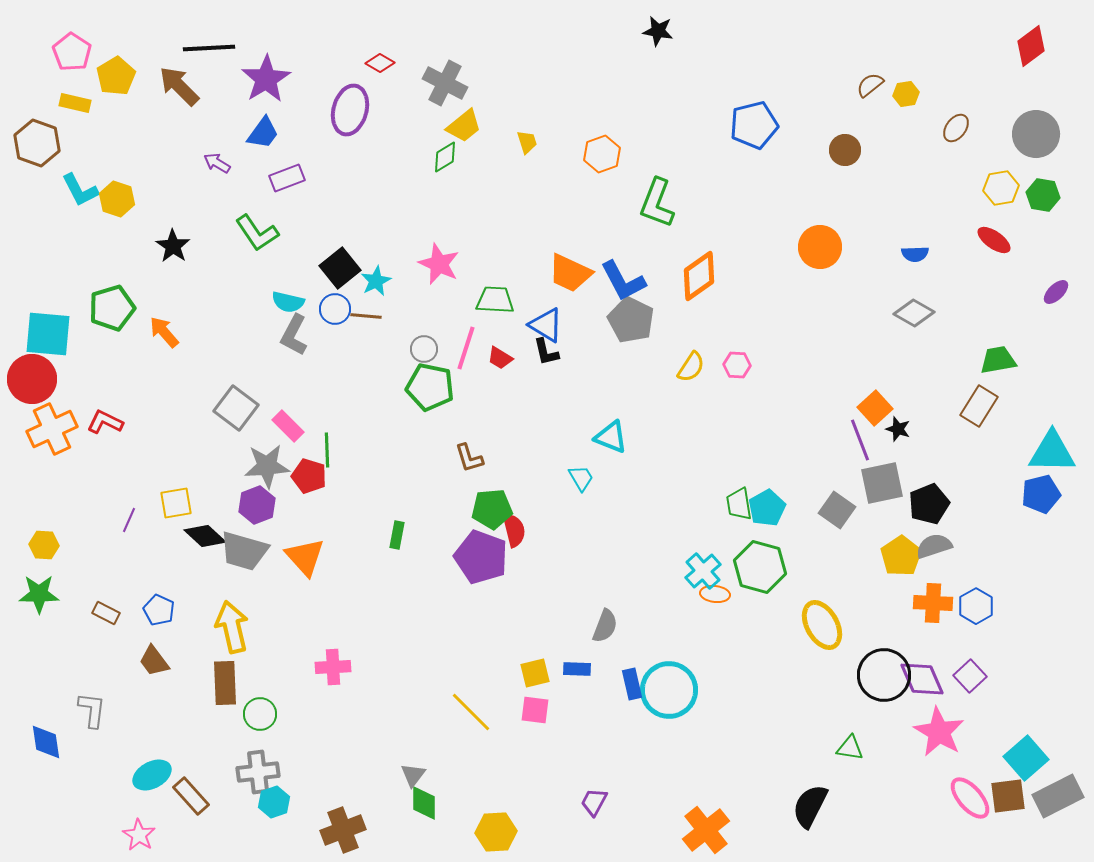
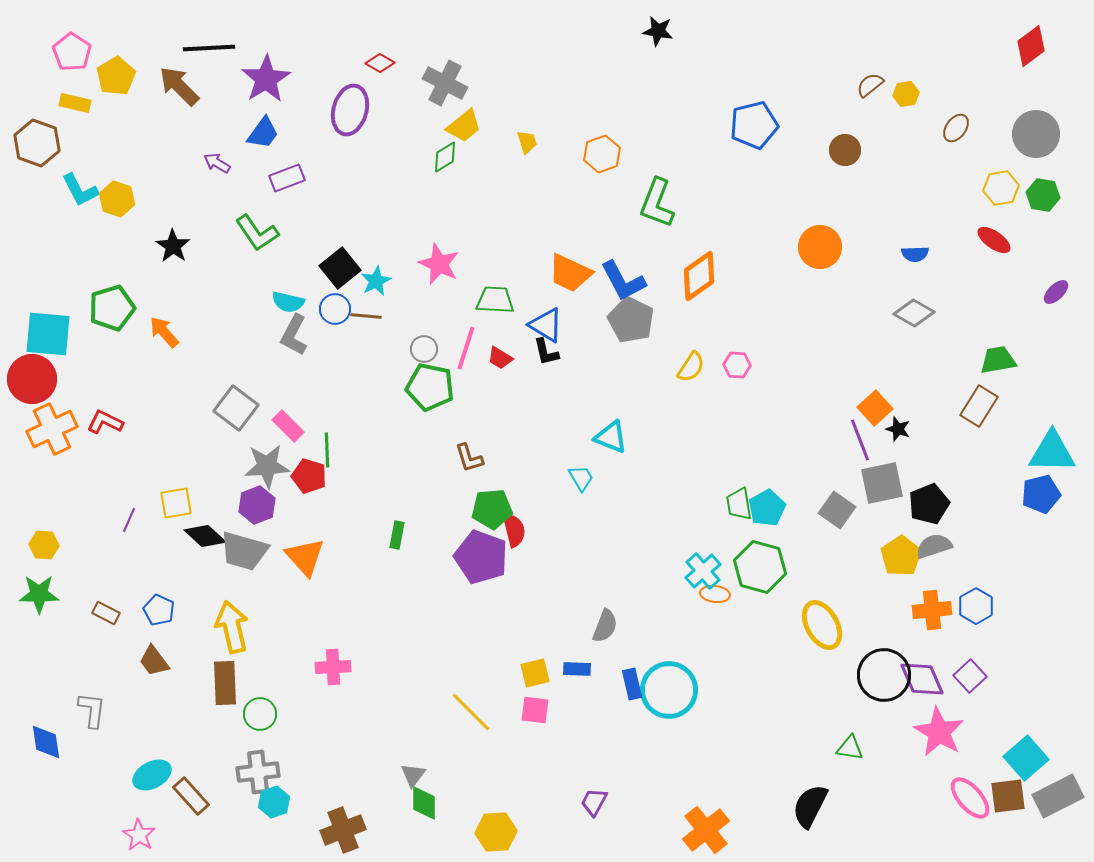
orange cross at (933, 603): moved 1 px left, 7 px down; rotated 9 degrees counterclockwise
